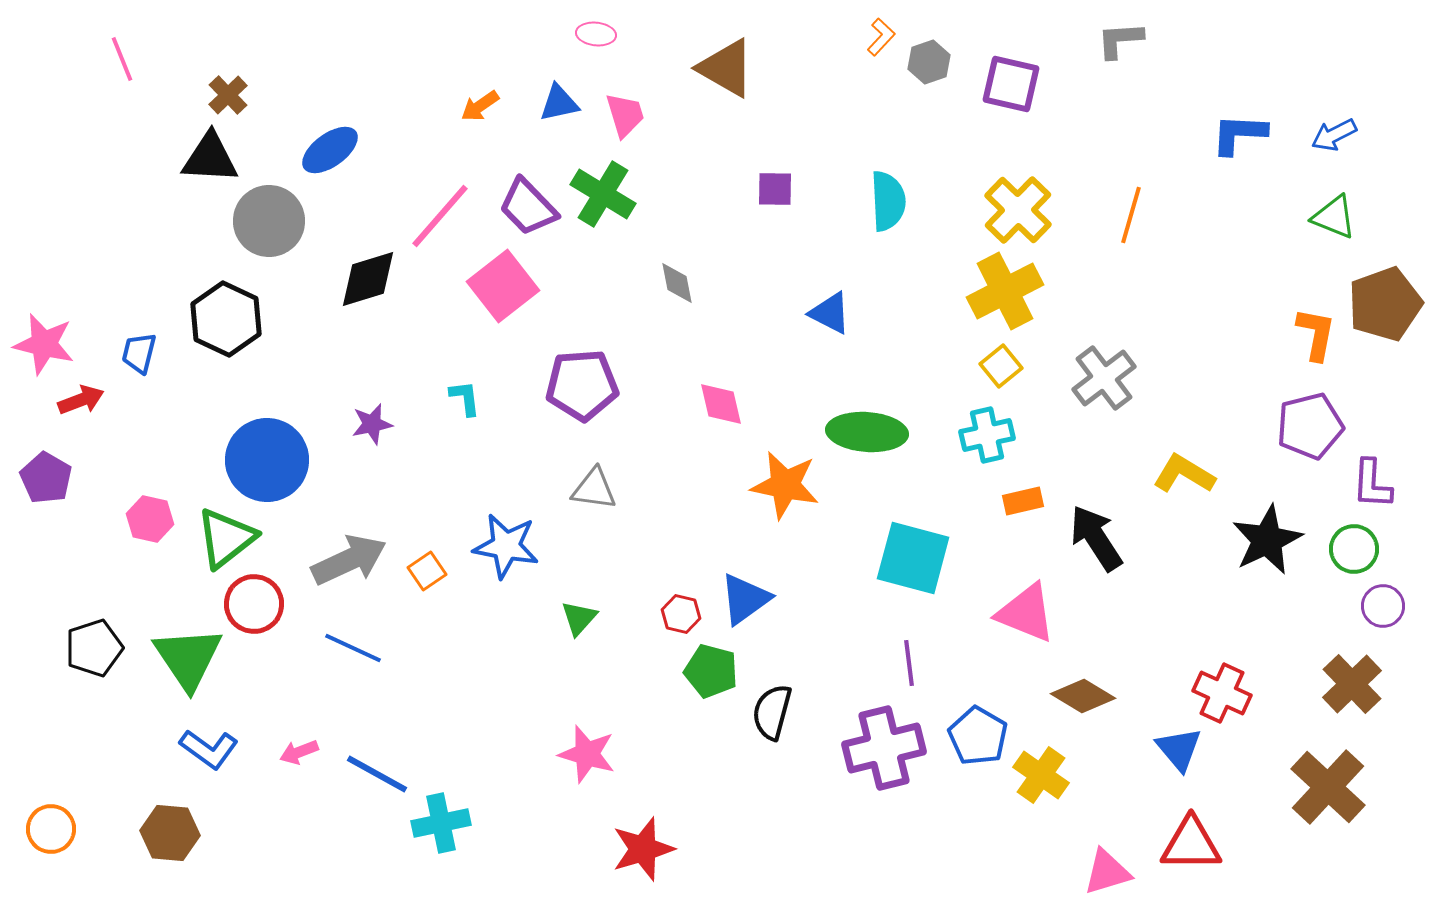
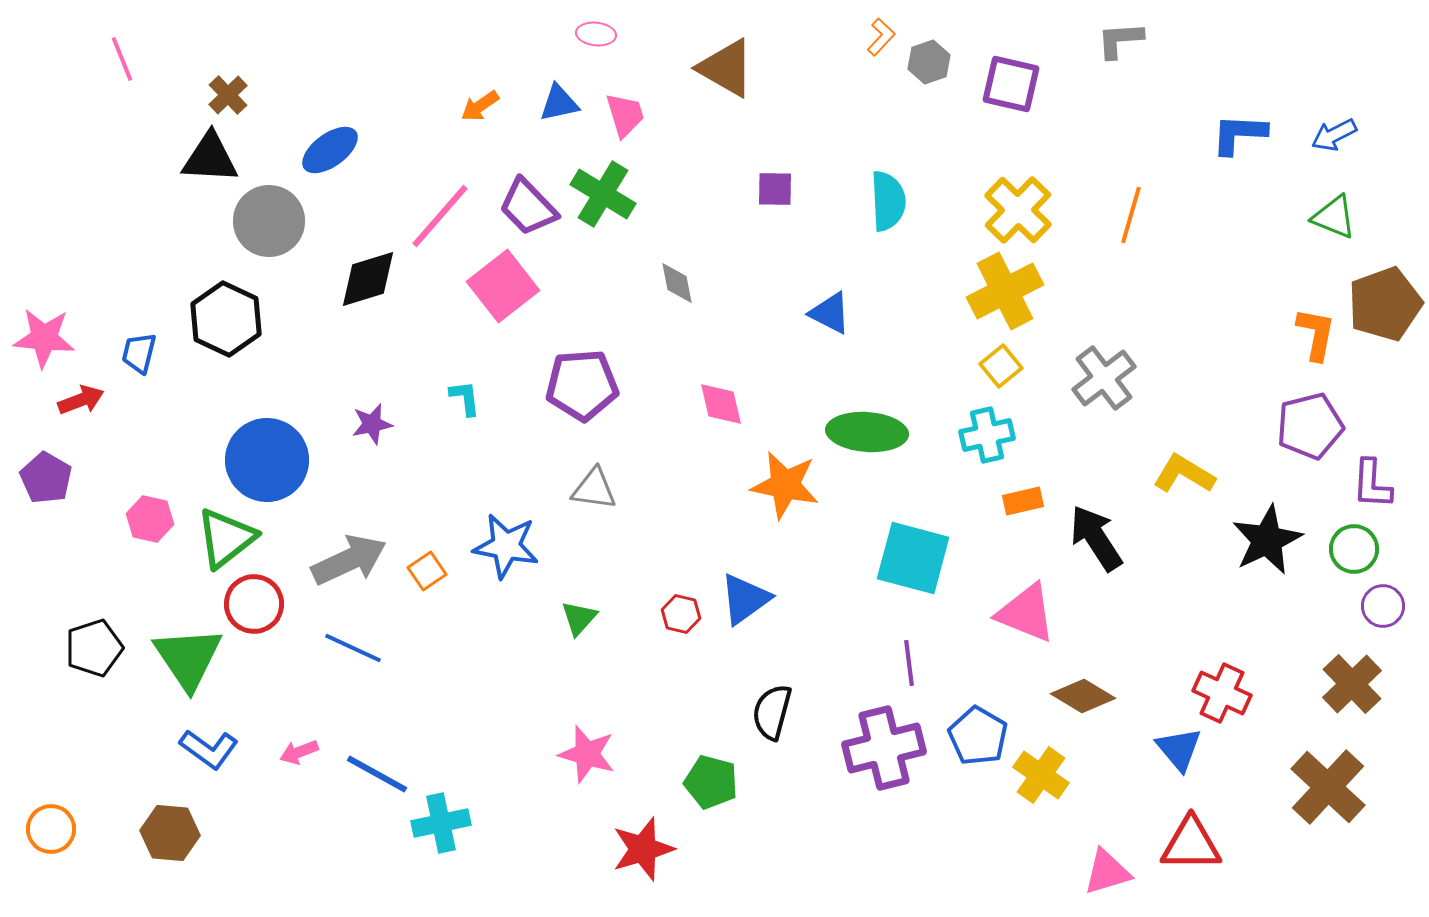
pink star at (44, 344): moved 6 px up; rotated 8 degrees counterclockwise
green pentagon at (711, 671): moved 111 px down
